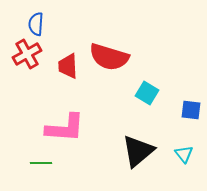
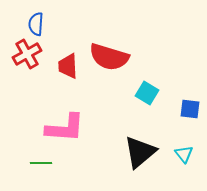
blue square: moved 1 px left, 1 px up
black triangle: moved 2 px right, 1 px down
